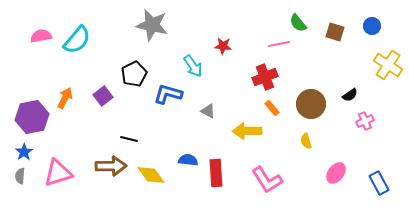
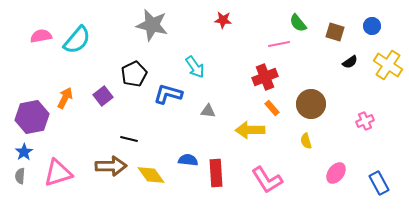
red star: moved 26 px up
cyan arrow: moved 2 px right, 1 px down
black semicircle: moved 33 px up
gray triangle: rotated 21 degrees counterclockwise
yellow arrow: moved 3 px right, 1 px up
